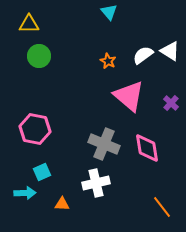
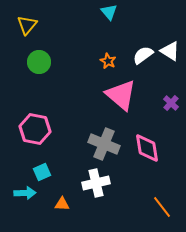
yellow triangle: moved 2 px left, 1 px down; rotated 50 degrees counterclockwise
green circle: moved 6 px down
pink triangle: moved 8 px left, 1 px up
